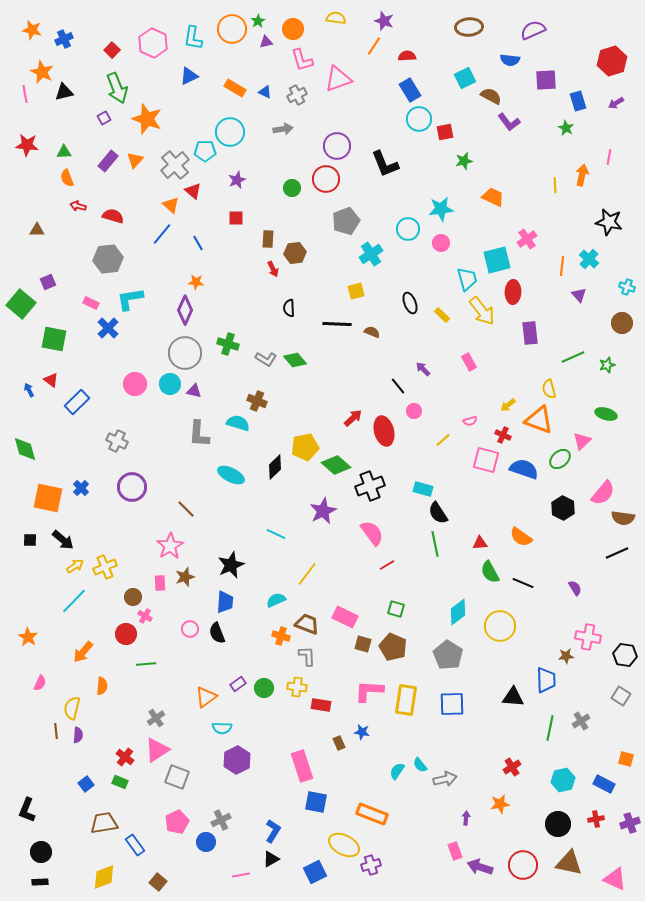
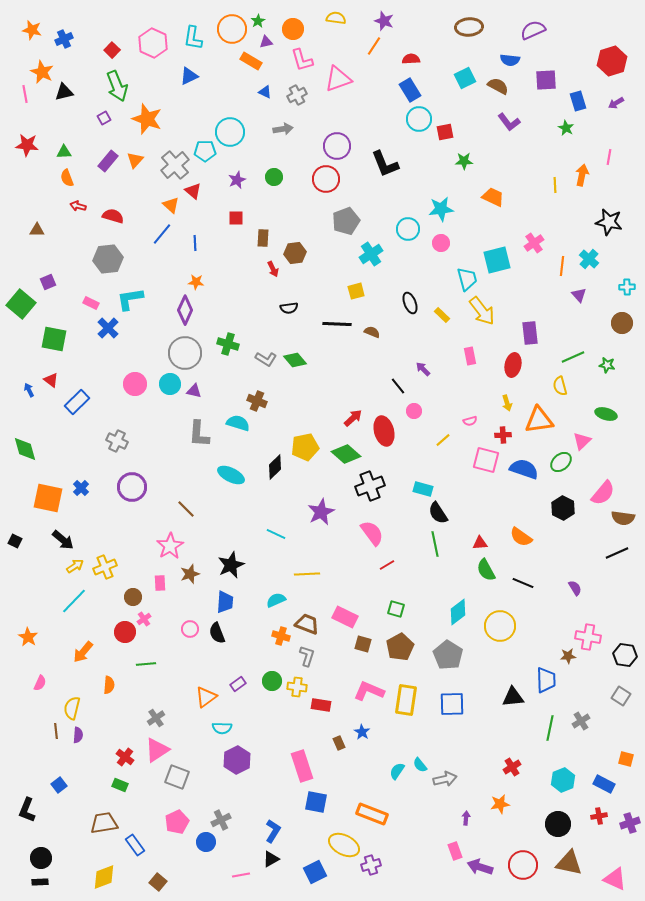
red semicircle at (407, 56): moved 4 px right, 3 px down
green arrow at (117, 88): moved 2 px up
orange rectangle at (235, 88): moved 16 px right, 27 px up
brown semicircle at (491, 96): moved 7 px right, 10 px up
green star at (464, 161): rotated 12 degrees clockwise
green circle at (292, 188): moved 18 px left, 11 px up
brown rectangle at (268, 239): moved 5 px left, 1 px up
pink cross at (527, 239): moved 7 px right, 4 px down
blue line at (198, 243): moved 3 px left; rotated 28 degrees clockwise
cyan cross at (627, 287): rotated 21 degrees counterclockwise
red ellipse at (513, 292): moved 73 px down; rotated 10 degrees clockwise
black semicircle at (289, 308): rotated 96 degrees counterclockwise
pink rectangle at (469, 362): moved 1 px right, 6 px up; rotated 18 degrees clockwise
green star at (607, 365): rotated 28 degrees clockwise
yellow semicircle at (549, 389): moved 11 px right, 3 px up
yellow arrow at (508, 405): moved 1 px left, 2 px up; rotated 70 degrees counterclockwise
orange triangle at (539, 420): rotated 28 degrees counterclockwise
red cross at (503, 435): rotated 28 degrees counterclockwise
green ellipse at (560, 459): moved 1 px right, 3 px down
green diamond at (336, 465): moved 10 px right, 11 px up
purple star at (323, 511): moved 2 px left, 1 px down
black square at (30, 540): moved 15 px left, 1 px down; rotated 24 degrees clockwise
green semicircle at (490, 572): moved 4 px left, 2 px up
yellow line at (307, 574): rotated 50 degrees clockwise
brown star at (185, 577): moved 5 px right, 3 px up
pink cross at (145, 616): moved 1 px left, 3 px down; rotated 24 degrees clockwise
red circle at (126, 634): moved 1 px left, 2 px up
brown pentagon at (393, 647): moved 7 px right; rotated 20 degrees clockwise
gray L-shape at (307, 656): rotated 20 degrees clockwise
brown star at (566, 656): moved 2 px right
orange semicircle at (102, 686): moved 7 px right, 1 px up
green circle at (264, 688): moved 8 px right, 7 px up
pink L-shape at (369, 691): rotated 20 degrees clockwise
black triangle at (513, 697): rotated 10 degrees counterclockwise
blue star at (362, 732): rotated 21 degrees clockwise
cyan hexagon at (563, 780): rotated 10 degrees counterclockwise
green rectangle at (120, 782): moved 3 px down
blue square at (86, 784): moved 27 px left, 1 px down
red cross at (596, 819): moved 3 px right, 3 px up
black circle at (41, 852): moved 6 px down
